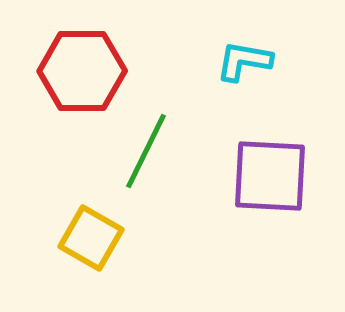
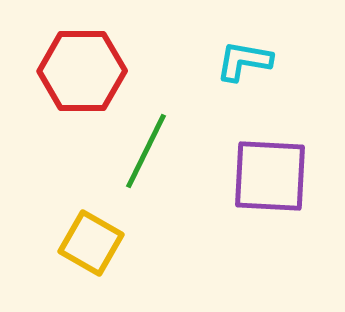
yellow square: moved 5 px down
